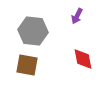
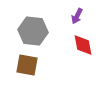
red diamond: moved 14 px up
